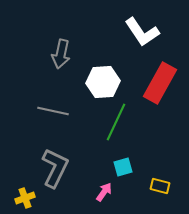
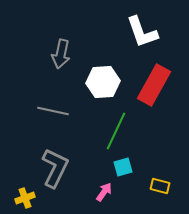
white L-shape: rotated 15 degrees clockwise
red rectangle: moved 6 px left, 2 px down
green line: moved 9 px down
